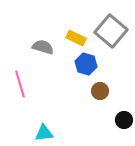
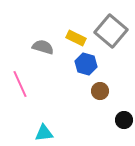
pink line: rotated 8 degrees counterclockwise
